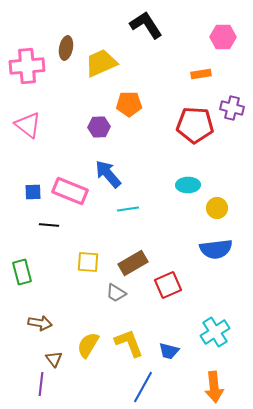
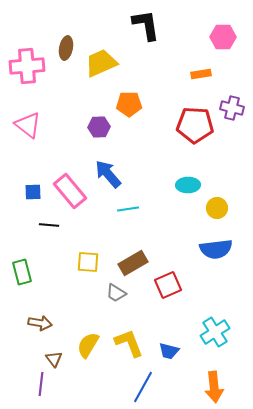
black L-shape: rotated 24 degrees clockwise
pink rectangle: rotated 28 degrees clockwise
